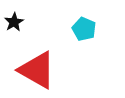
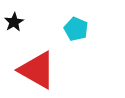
cyan pentagon: moved 8 px left
